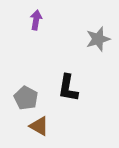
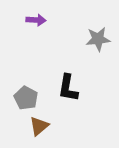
purple arrow: rotated 84 degrees clockwise
gray star: rotated 10 degrees clockwise
brown triangle: rotated 50 degrees clockwise
